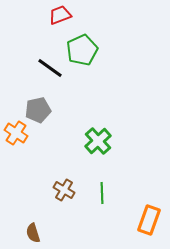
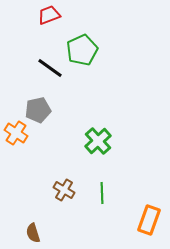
red trapezoid: moved 11 px left
